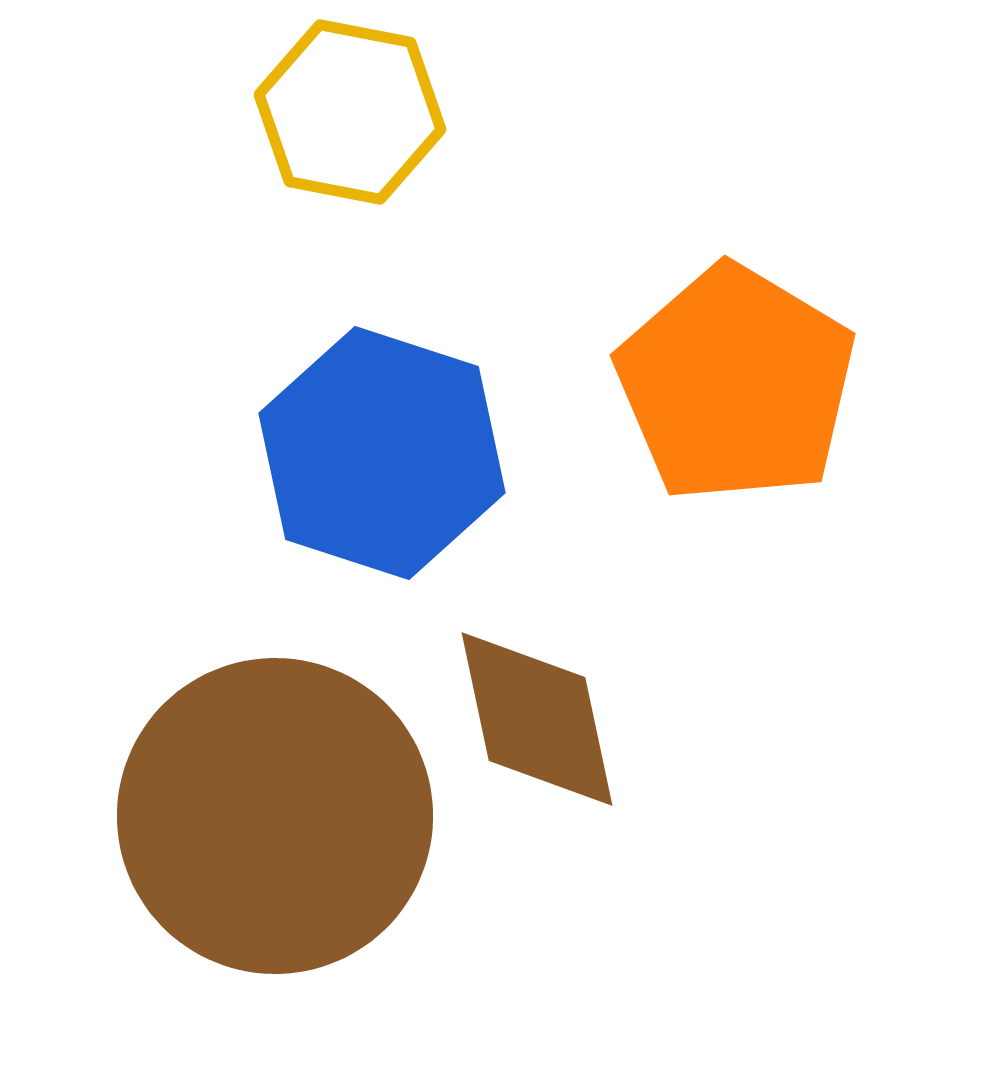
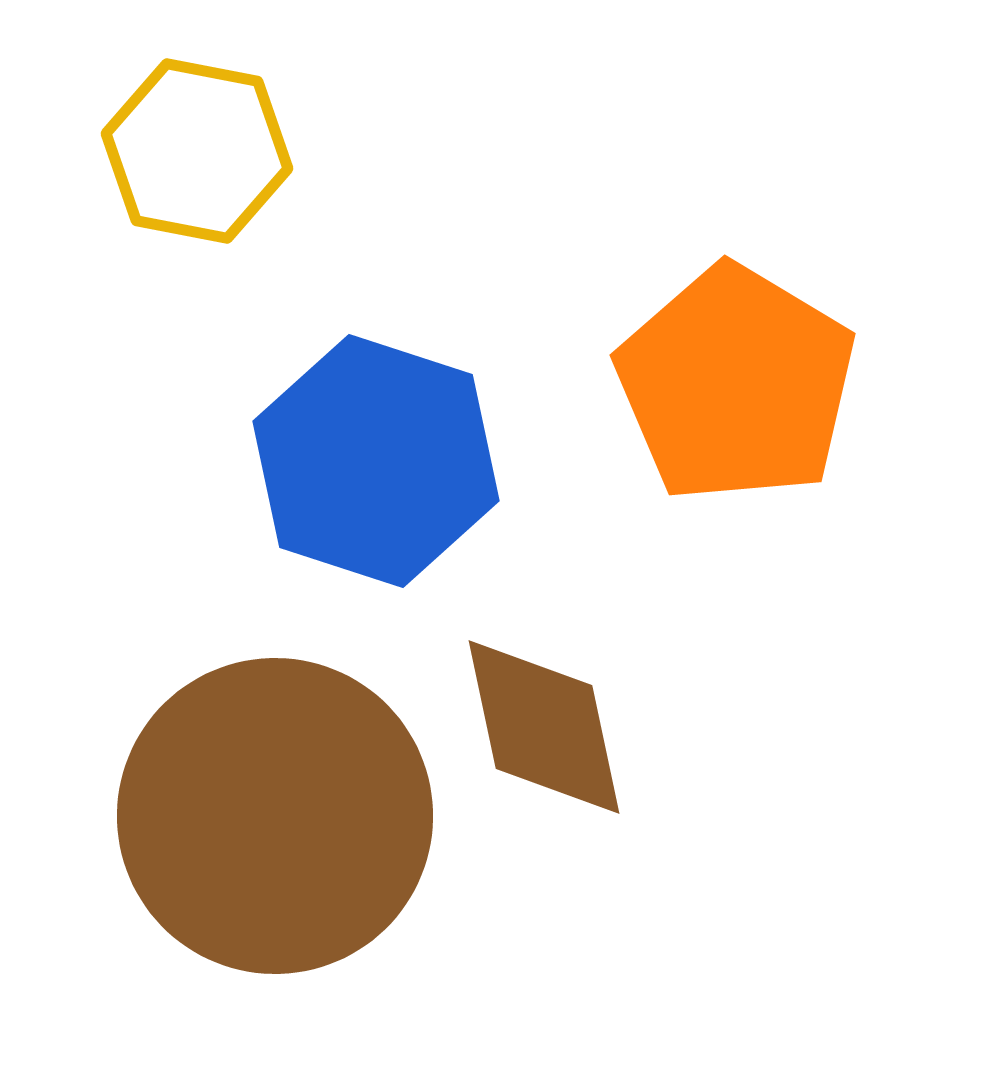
yellow hexagon: moved 153 px left, 39 px down
blue hexagon: moved 6 px left, 8 px down
brown diamond: moved 7 px right, 8 px down
